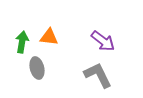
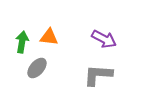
purple arrow: moved 1 px right, 2 px up; rotated 10 degrees counterclockwise
gray ellipse: rotated 55 degrees clockwise
gray L-shape: rotated 60 degrees counterclockwise
